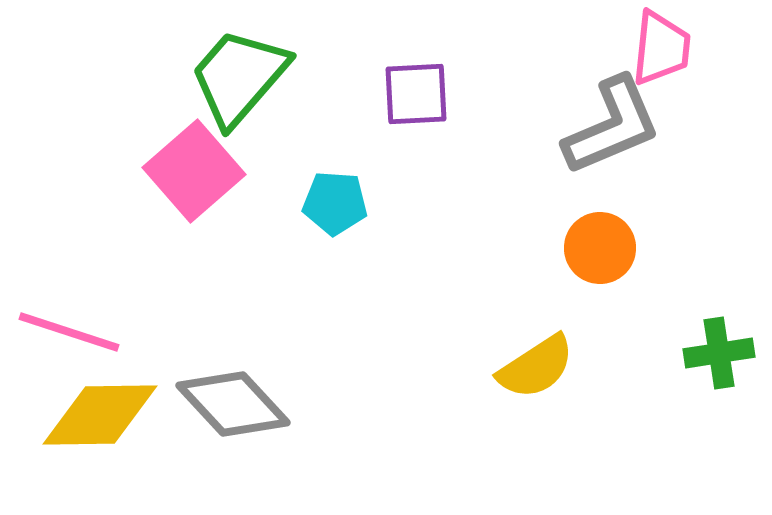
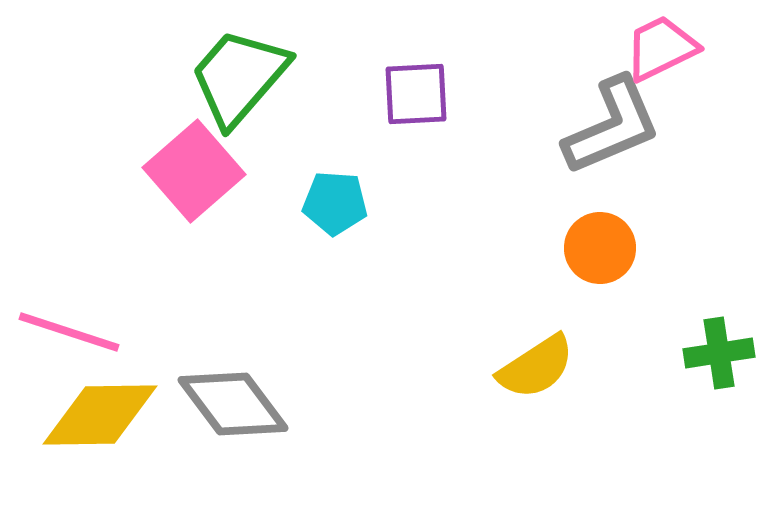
pink trapezoid: rotated 122 degrees counterclockwise
gray diamond: rotated 6 degrees clockwise
